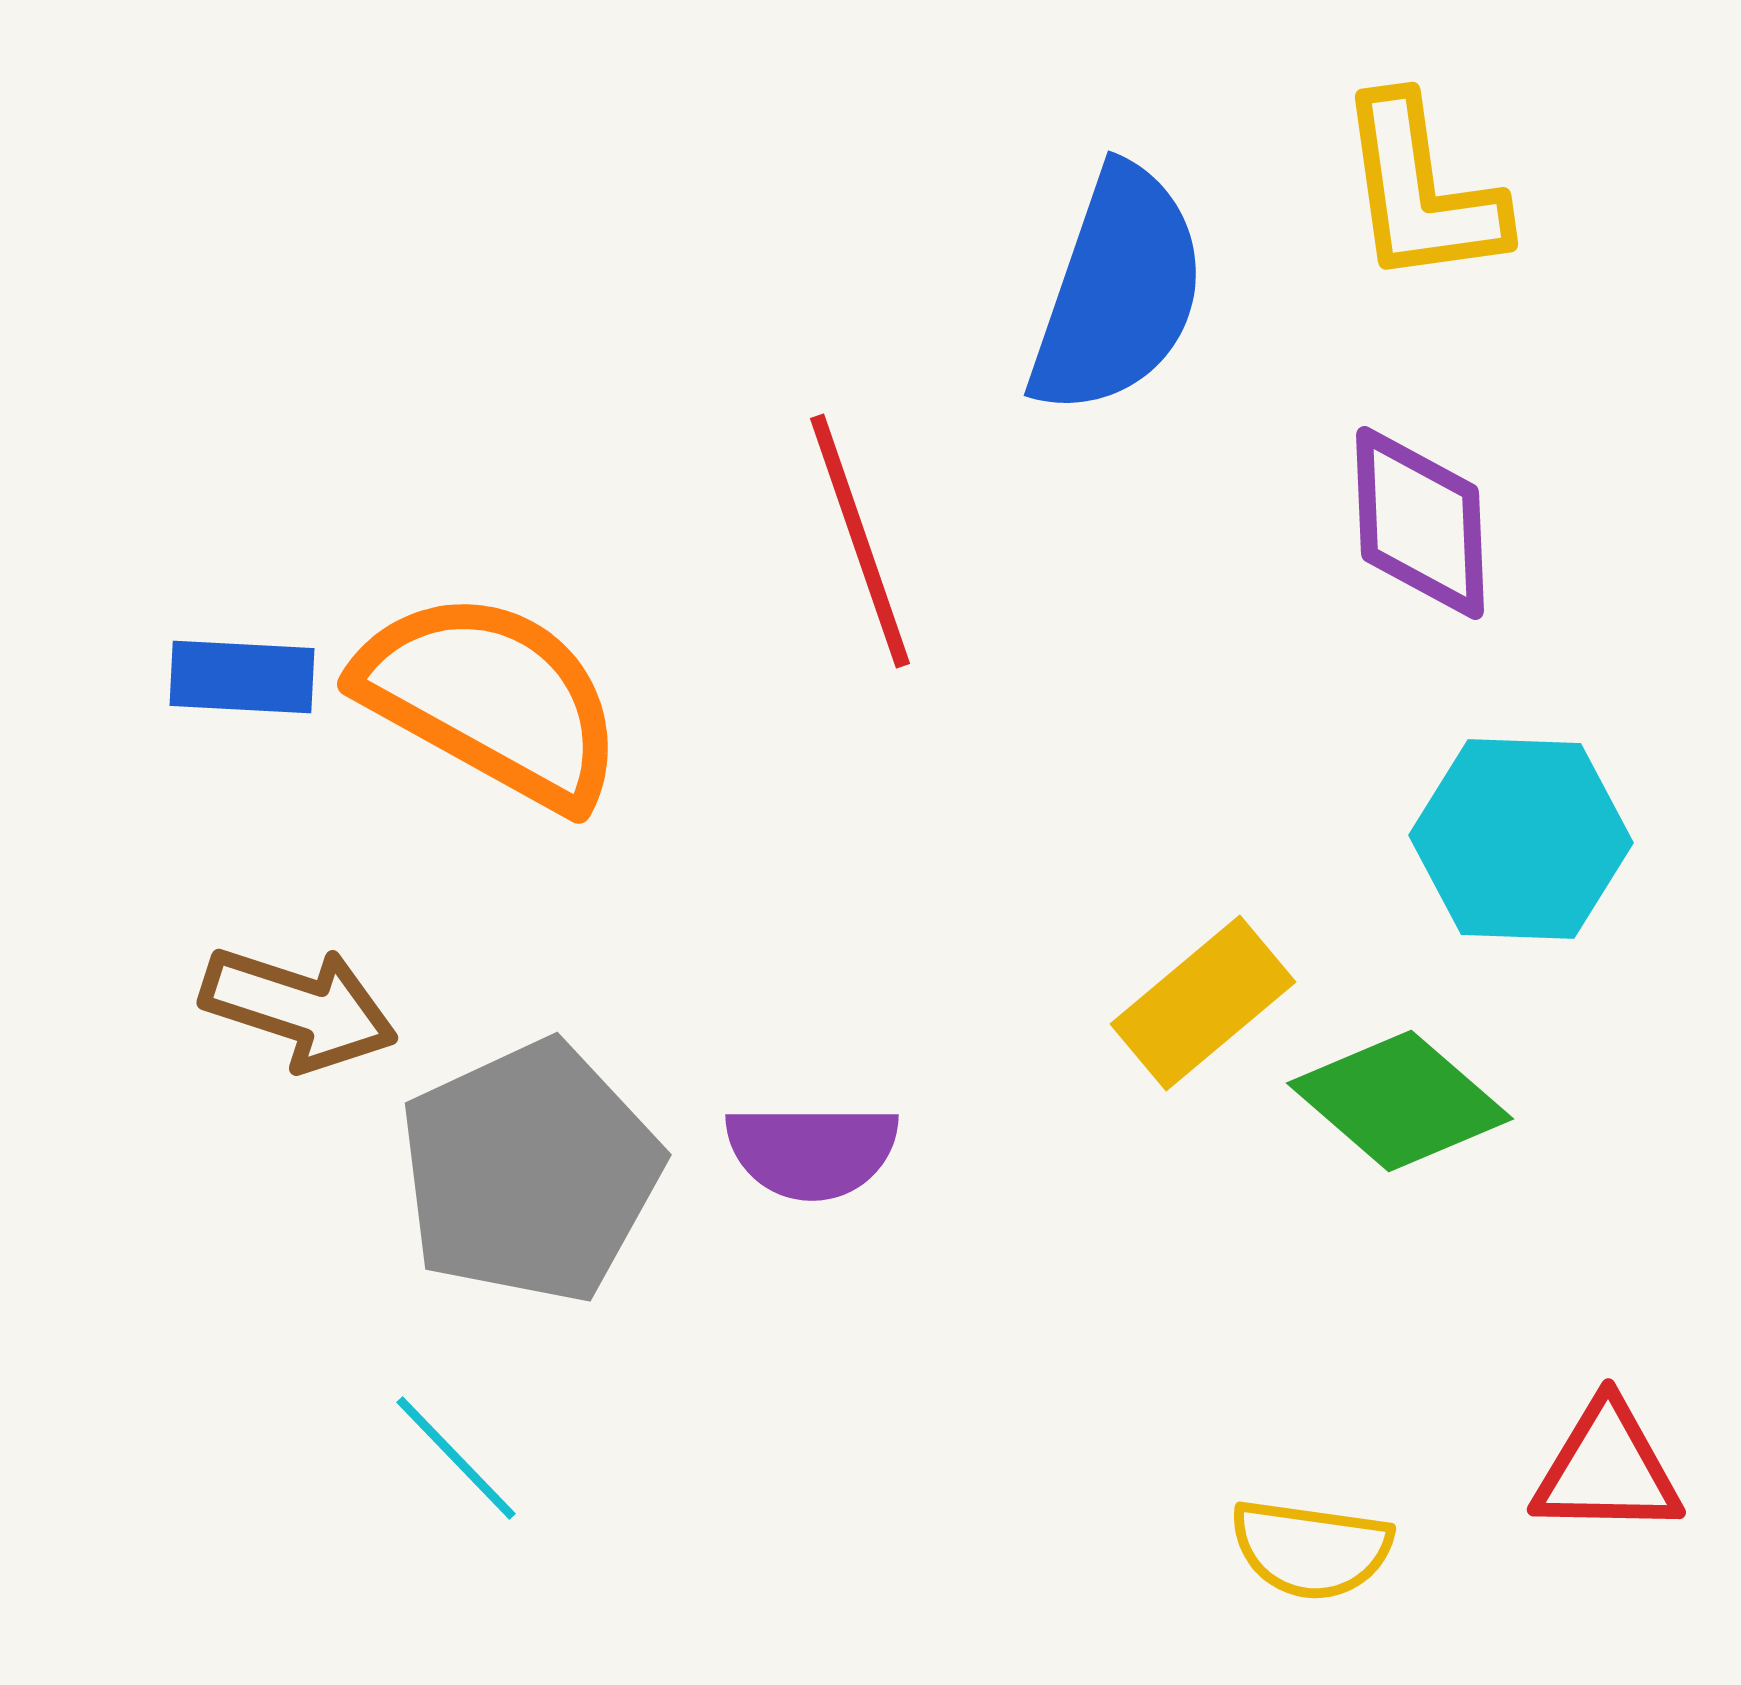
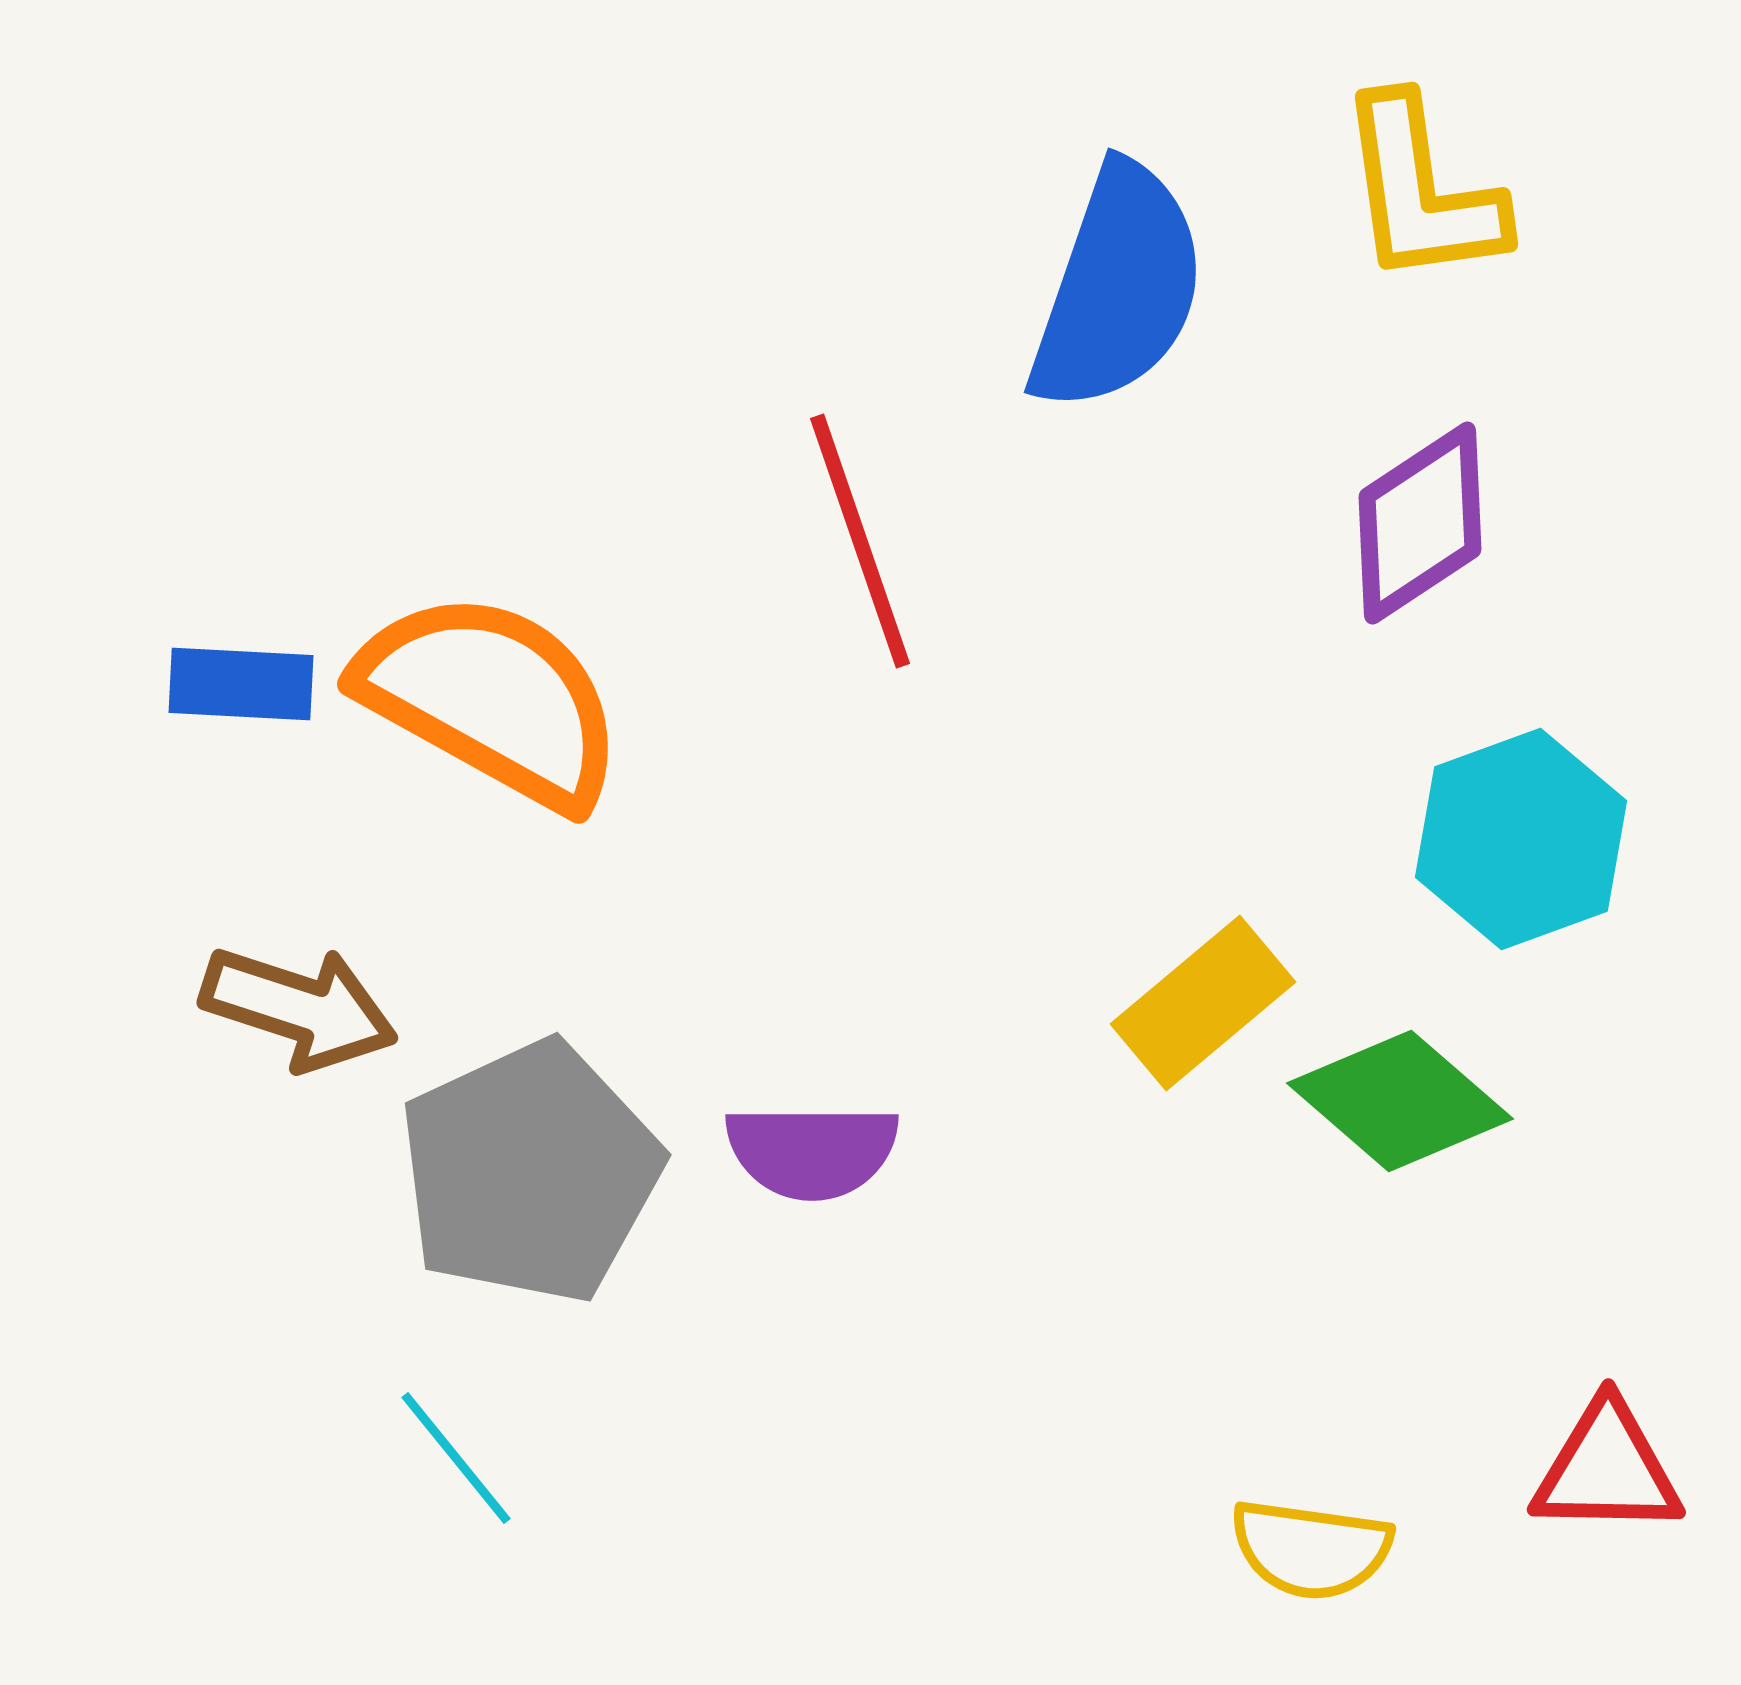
blue semicircle: moved 3 px up
purple diamond: rotated 59 degrees clockwise
blue rectangle: moved 1 px left, 7 px down
cyan hexagon: rotated 22 degrees counterclockwise
cyan line: rotated 5 degrees clockwise
